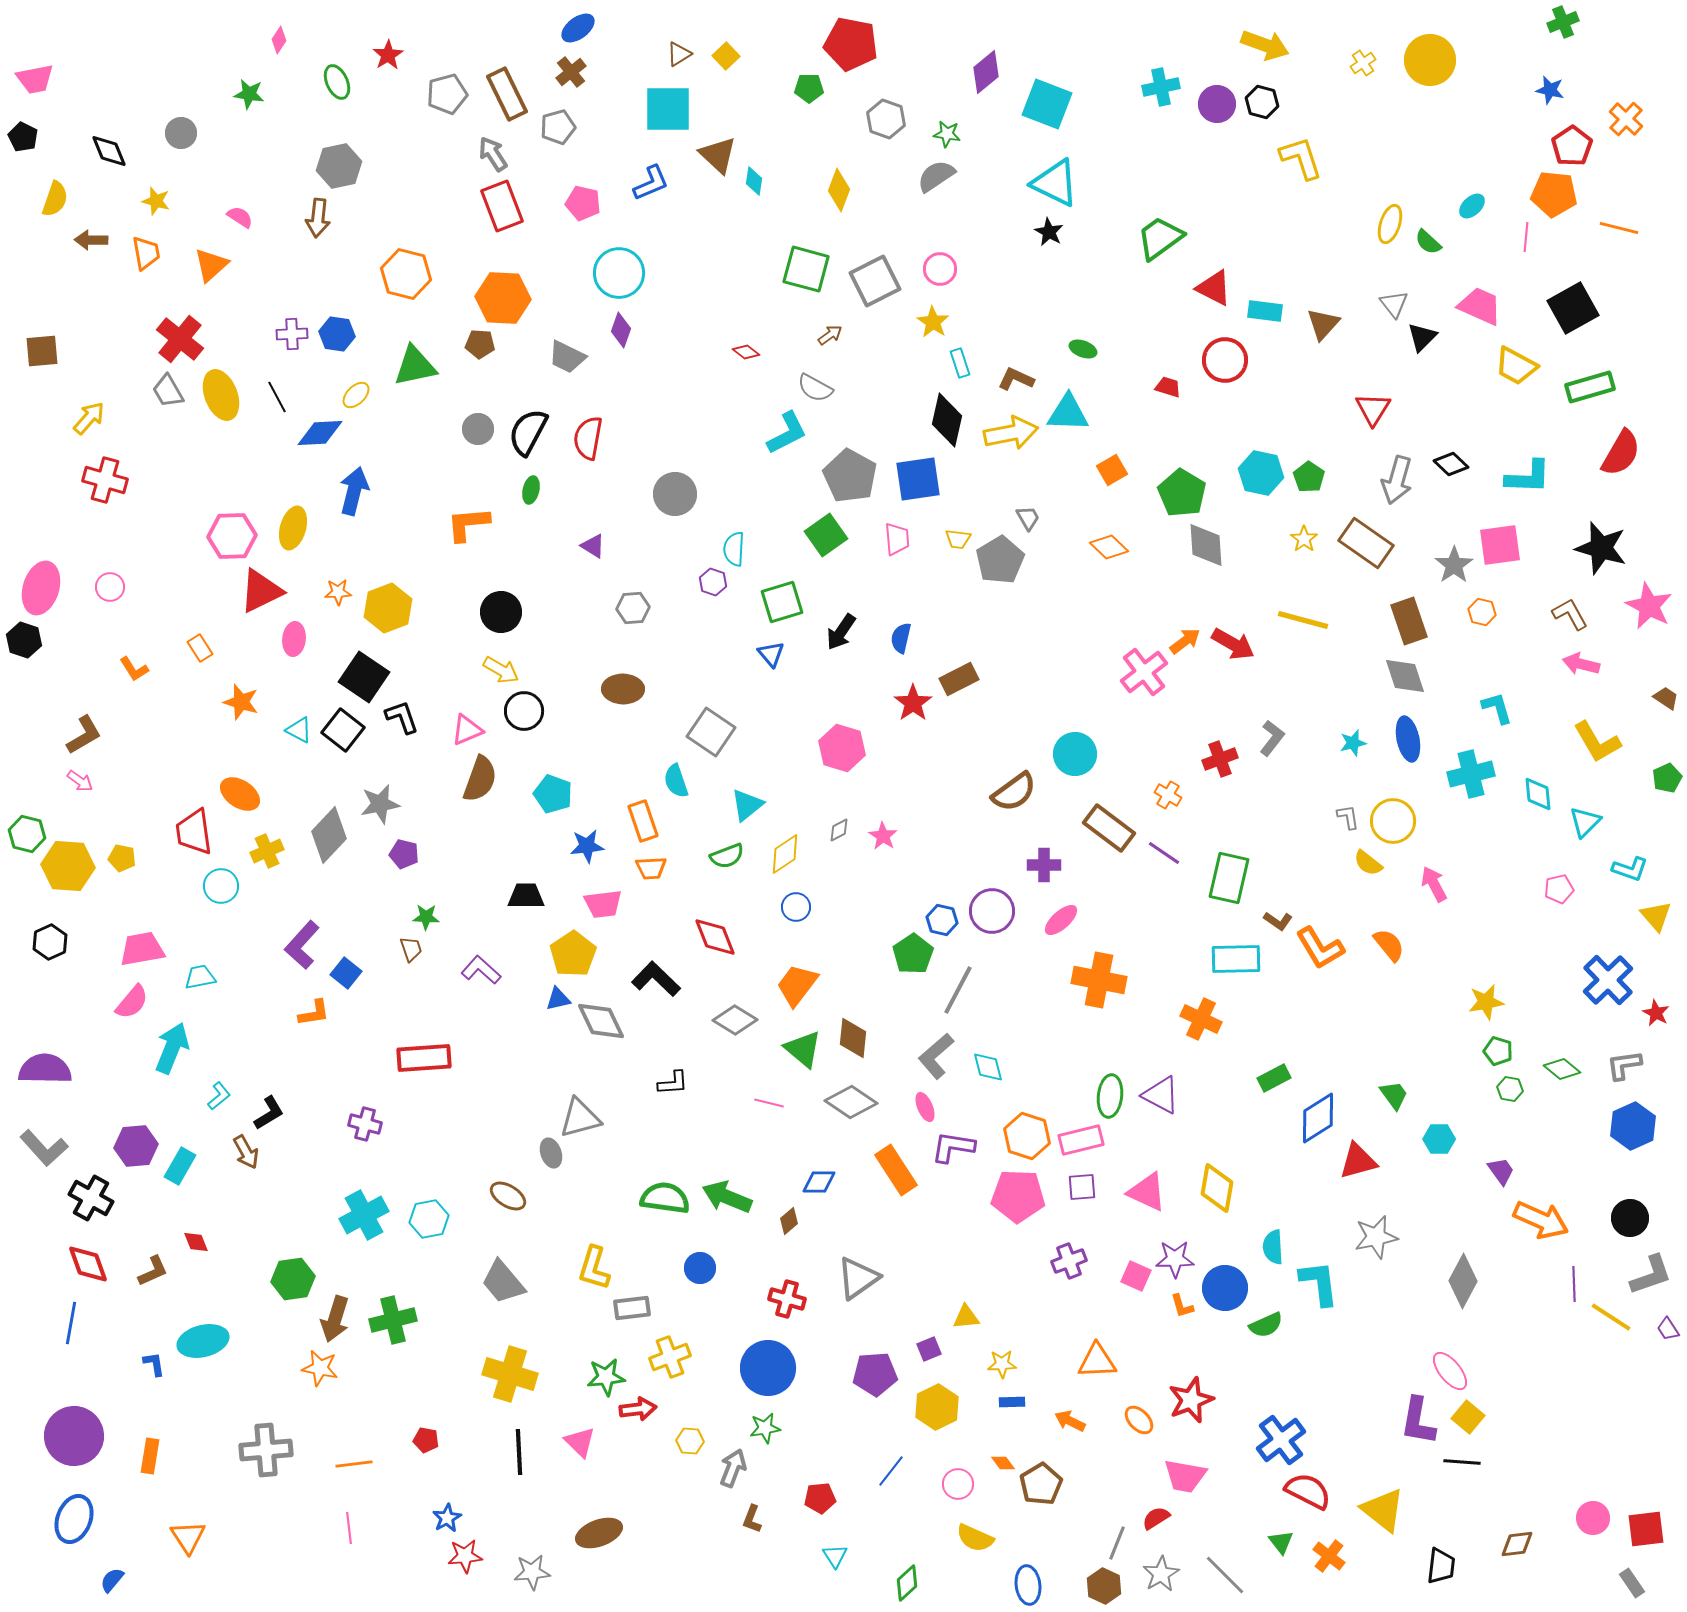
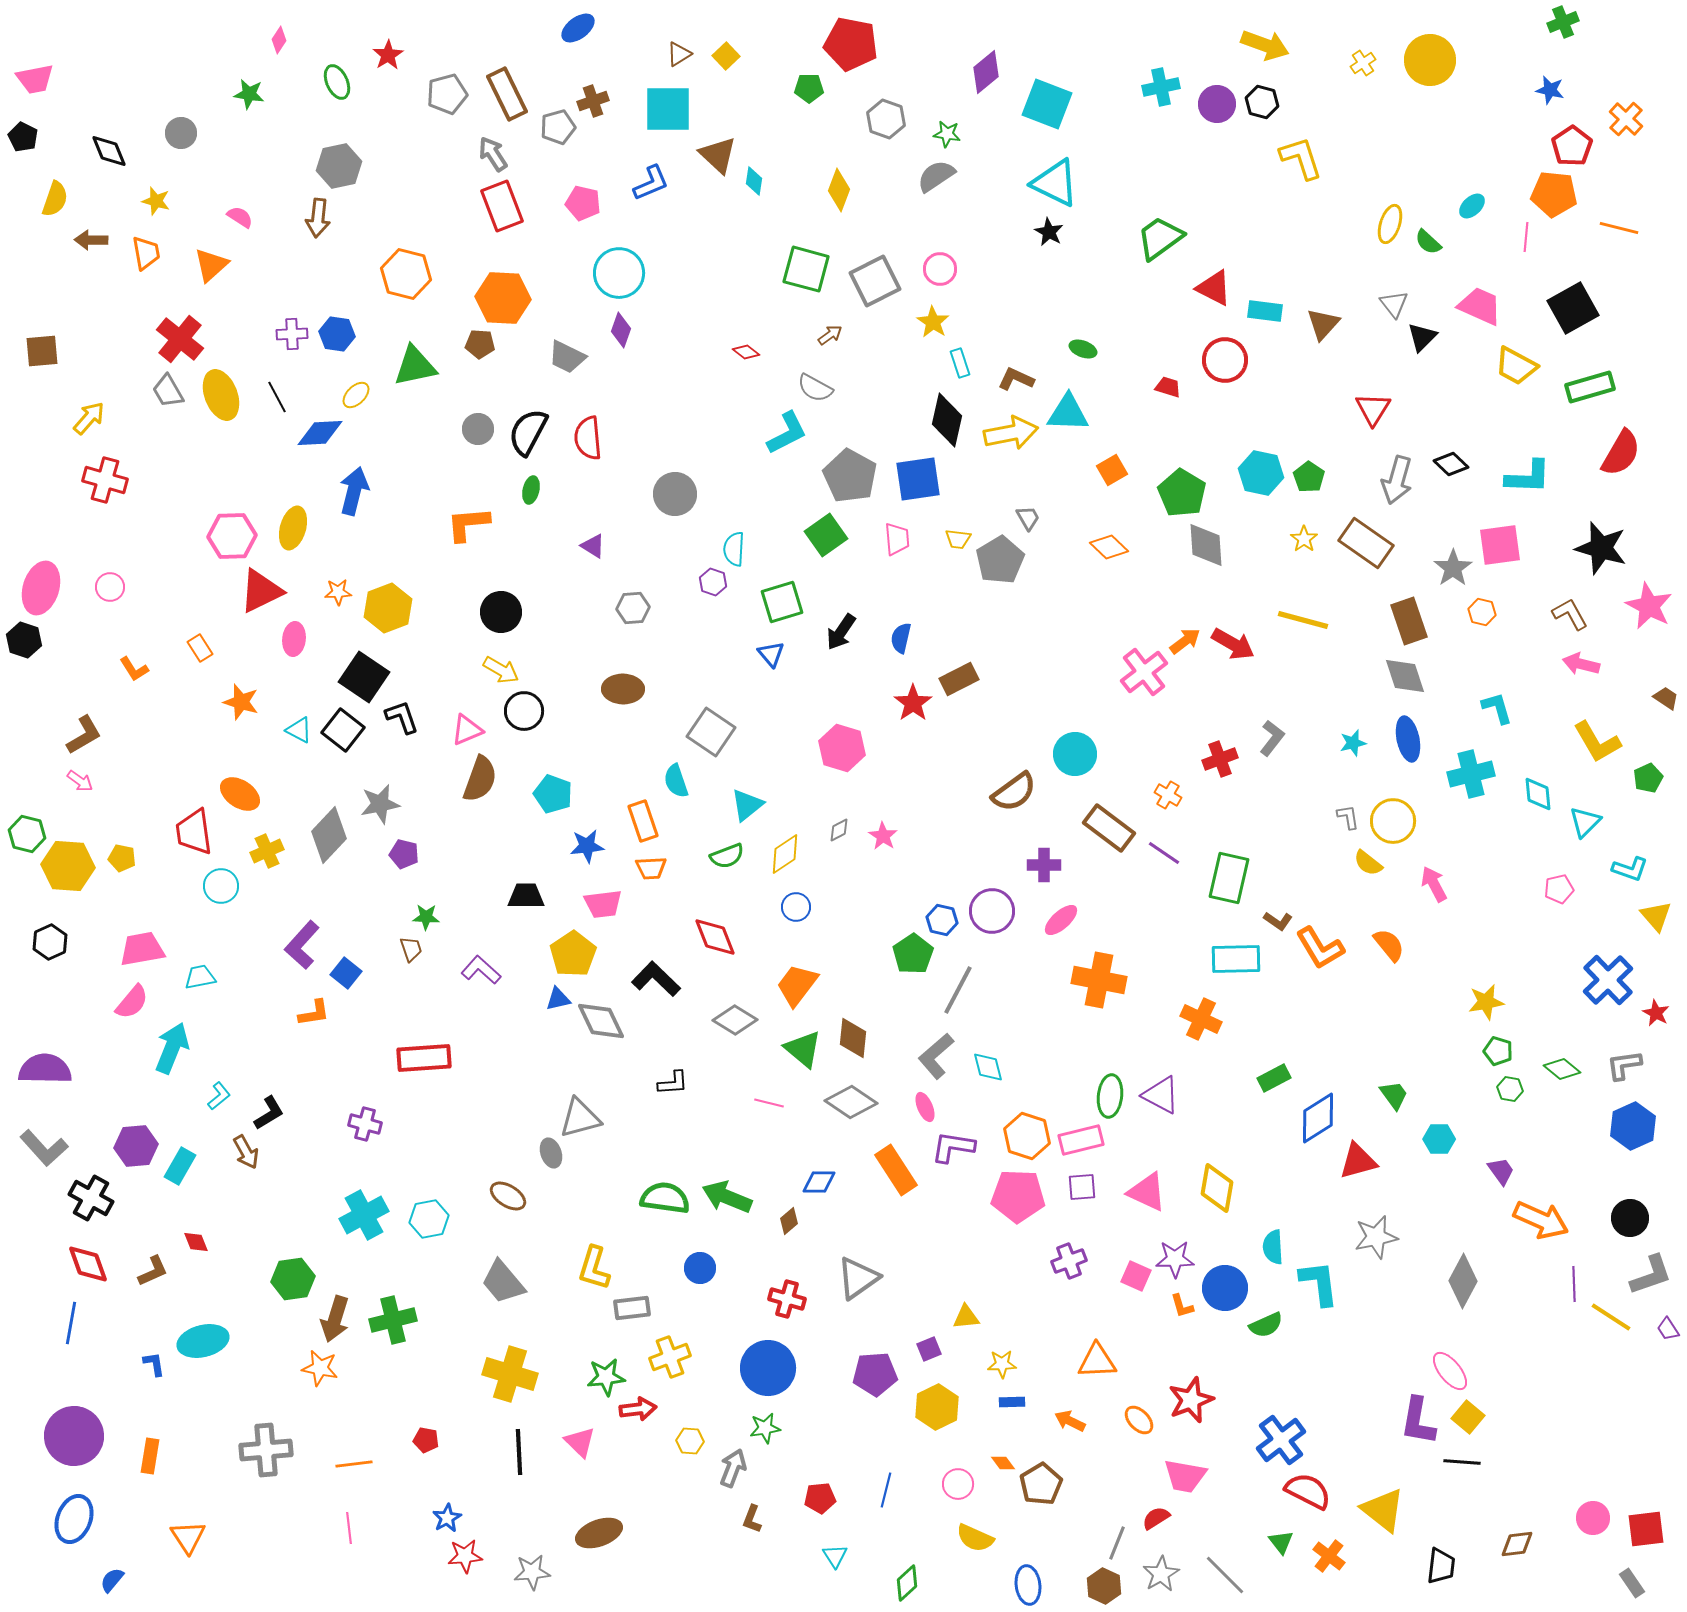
brown cross at (571, 72): moved 22 px right, 29 px down; rotated 20 degrees clockwise
red semicircle at (588, 438): rotated 15 degrees counterclockwise
gray star at (1454, 565): moved 1 px left, 3 px down
green pentagon at (1667, 778): moved 19 px left
blue line at (891, 1471): moved 5 px left, 19 px down; rotated 24 degrees counterclockwise
